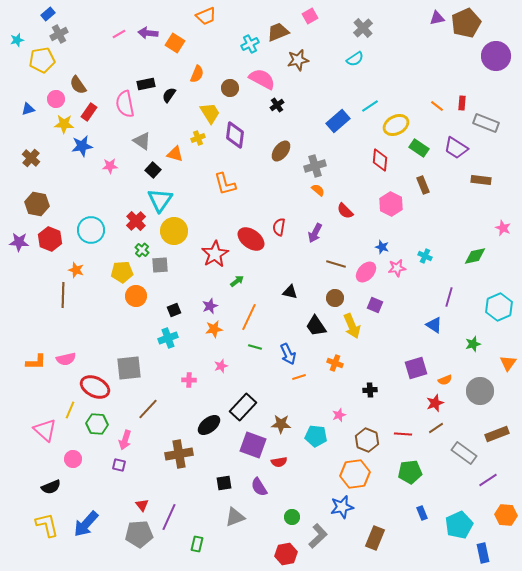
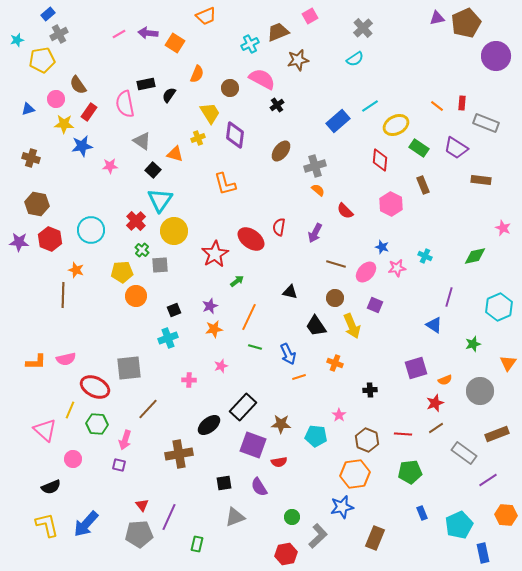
brown cross at (31, 158): rotated 24 degrees counterclockwise
pink star at (339, 415): rotated 16 degrees counterclockwise
